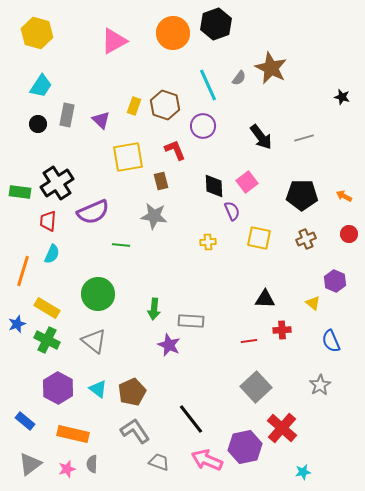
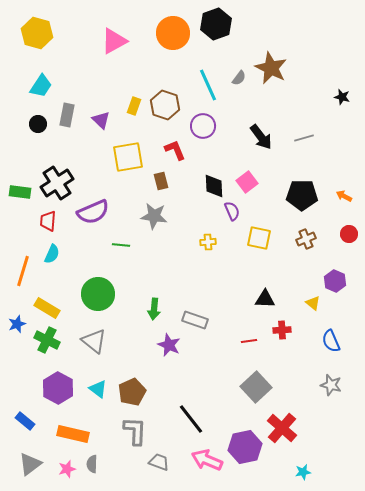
gray rectangle at (191, 321): moved 4 px right, 1 px up; rotated 15 degrees clockwise
gray star at (320, 385): moved 11 px right; rotated 25 degrees counterclockwise
gray L-shape at (135, 431): rotated 36 degrees clockwise
